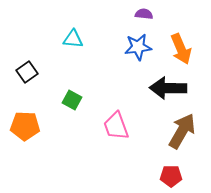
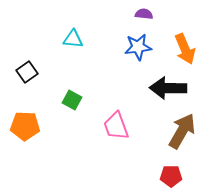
orange arrow: moved 4 px right
